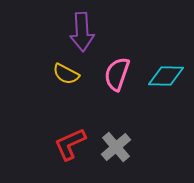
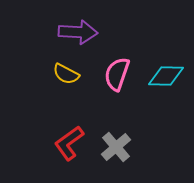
purple arrow: moved 4 px left; rotated 84 degrees counterclockwise
red L-shape: moved 1 px left, 1 px up; rotated 12 degrees counterclockwise
